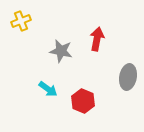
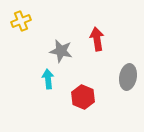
red arrow: rotated 20 degrees counterclockwise
cyan arrow: moved 10 px up; rotated 132 degrees counterclockwise
red hexagon: moved 4 px up
